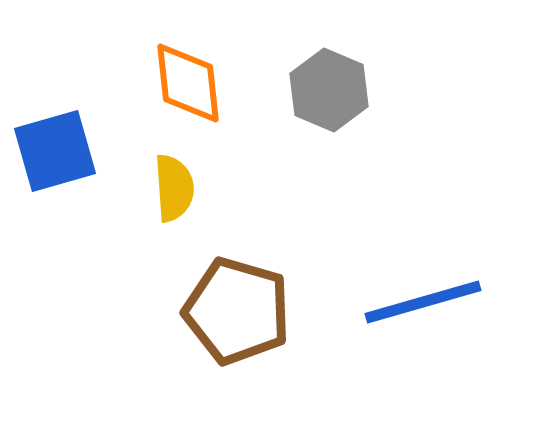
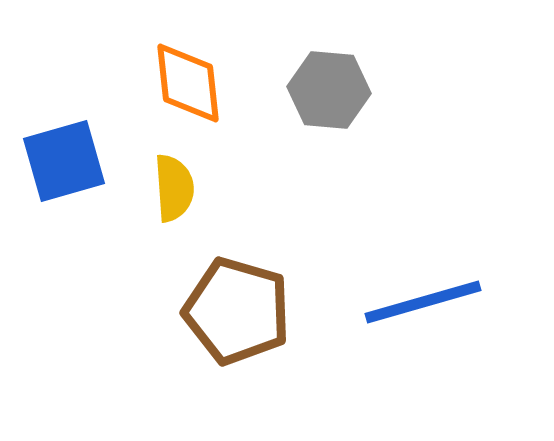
gray hexagon: rotated 18 degrees counterclockwise
blue square: moved 9 px right, 10 px down
